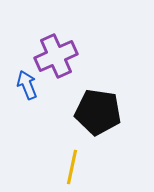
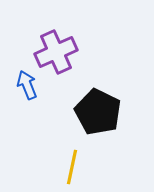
purple cross: moved 4 px up
black pentagon: rotated 18 degrees clockwise
